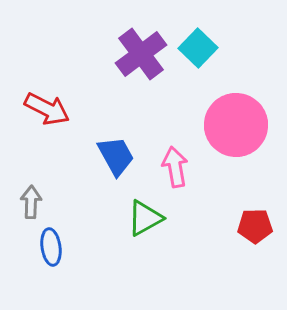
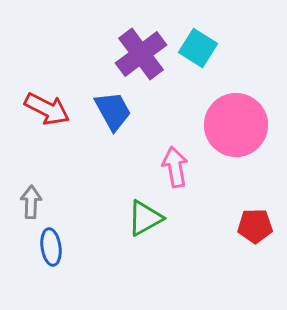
cyan square: rotated 12 degrees counterclockwise
blue trapezoid: moved 3 px left, 45 px up
